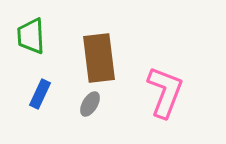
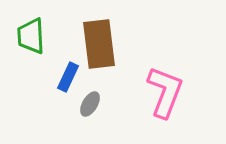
brown rectangle: moved 14 px up
blue rectangle: moved 28 px right, 17 px up
